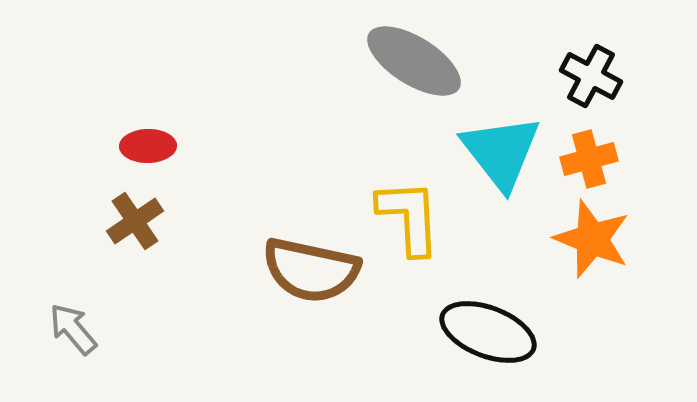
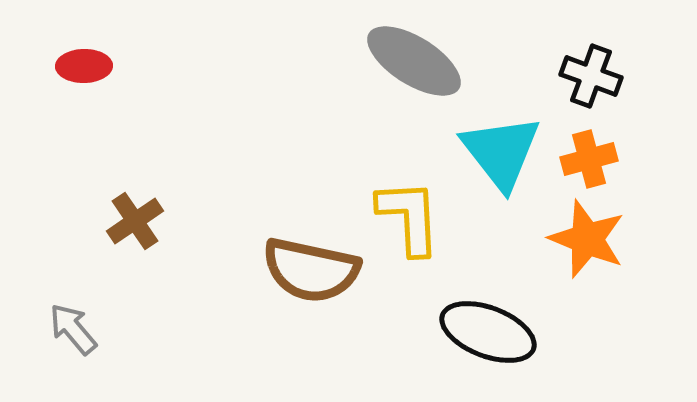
black cross: rotated 8 degrees counterclockwise
red ellipse: moved 64 px left, 80 px up
orange star: moved 5 px left
